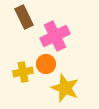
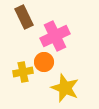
orange circle: moved 2 px left, 2 px up
